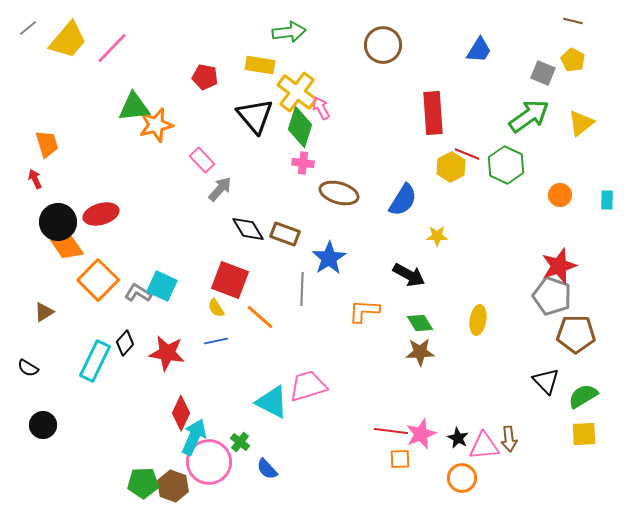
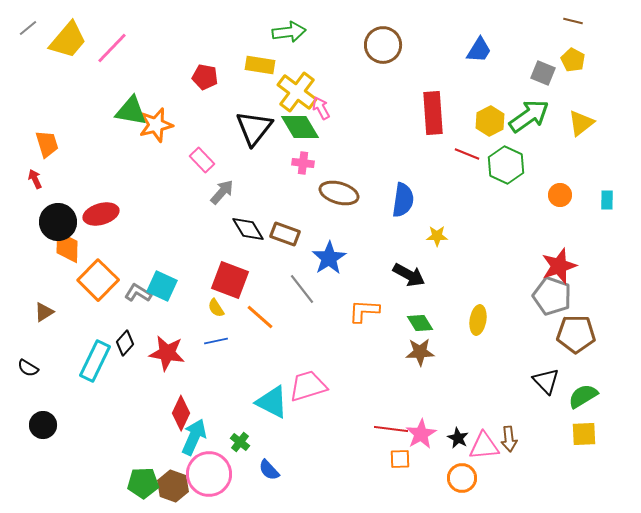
green triangle at (134, 107): moved 3 px left, 4 px down; rotated 16 degrees clockwise
black triangle at (255, 116): moved 1 px left, 12 px down; rotated 18 degrees clockwise
green diamond at (300, 127): rotated 48 degrees counterclockwise
yellow hexagon at (451, 167): moved 39 px right, 46 px up
gray arrow at (220, 189): moved 2 px right, 3 px down
blue semicircle at (403, 200): rotated 24 degrees counterclockwise
orange diamond at (67, 247): rotated 36 degrees clockwise
gray line at (302, 289): rotated 40 degrees counterclockwise
red line at (391, 431): moved 2 px up
pink star at (421, 434): rotated 8 degrees counterclockwise
pink circle at (209, 462): moved 12 px down
blue semicircle at (267, 469): moved 2 px right, 1 px down
